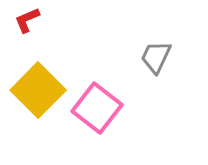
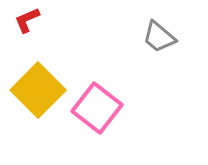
gray trapezoid: moved 3 px right, 20 px up; rotated 75 degrees counterclockwise
